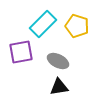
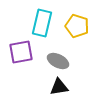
cyan rectangle: moved 1 px left, 1 px up; rotated 32 degrees counterclockwise
